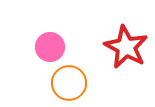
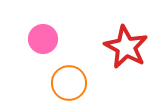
pink circle: moved 7 px left, 8 px up
